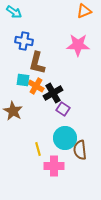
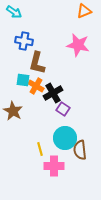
pink star: rotated 10 degrees clockwise
yellow line: moved 2 px right
